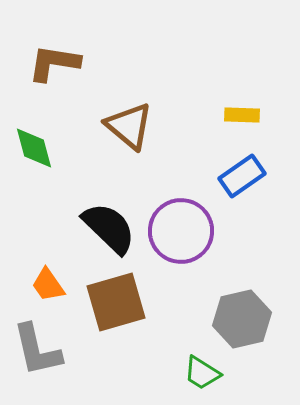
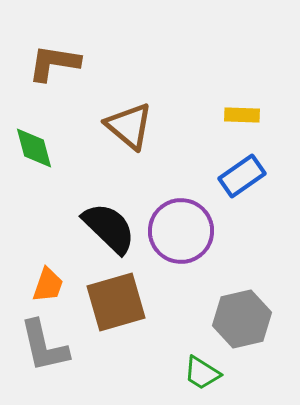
orange trapezoid: rotated 126 degrees counterclockwise
gray L-shape: moved 7 px right, 4 px up
